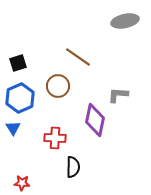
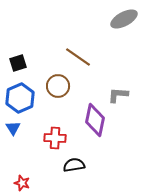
gray ellipse: moved 1 px left, 2 px up; rotated 16 degrees counterclockwise
black semicircle: moved 1 px right, 2 px up; rotated 100 degrees counterclockwise
red star: rotated 14 degrees clockwise
